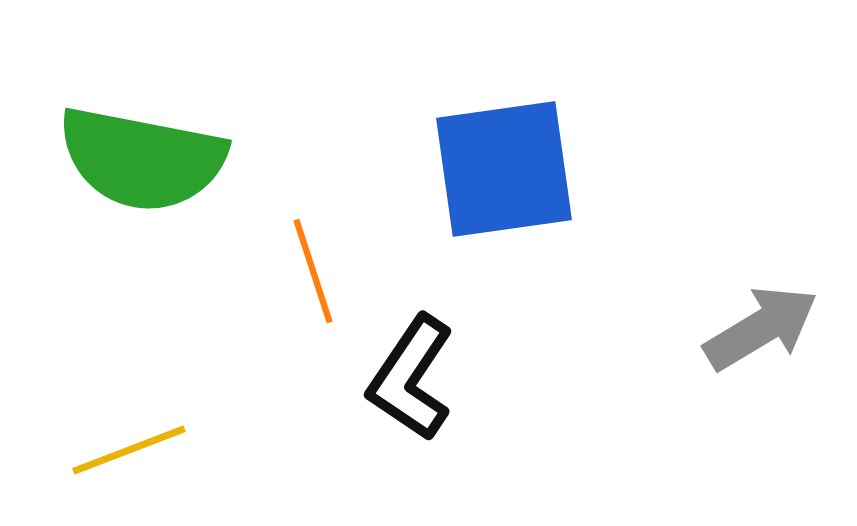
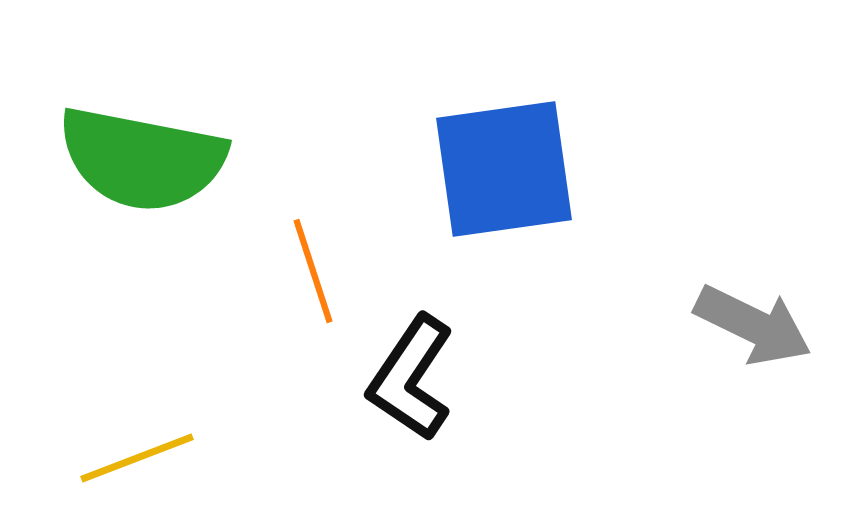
gray arrow: moved 8 px left, 3 px up; rotated 57 degrees clockwise
yellow line: moved 8 px right, 8 px down
